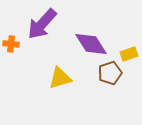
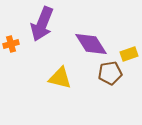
purple arrow: rotated 20 degrees counterclockwise
orange cross: rotated 21 degrees counterclockwise
brown pentagon: rotated 10 degrees clockwise
yellow triangle: rotated 30 degrees clockwise
